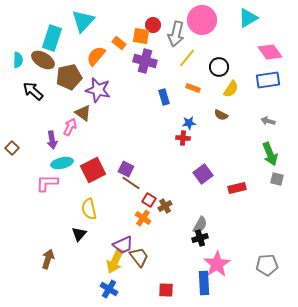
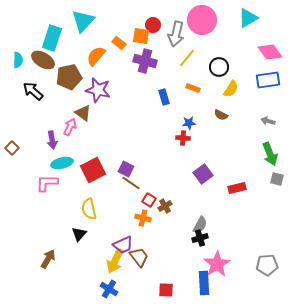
orange cross at (143, 218): rotated 21 degrees counterclockwise
brown arrow at (48, 259): rotated 12 degrees clockwise
